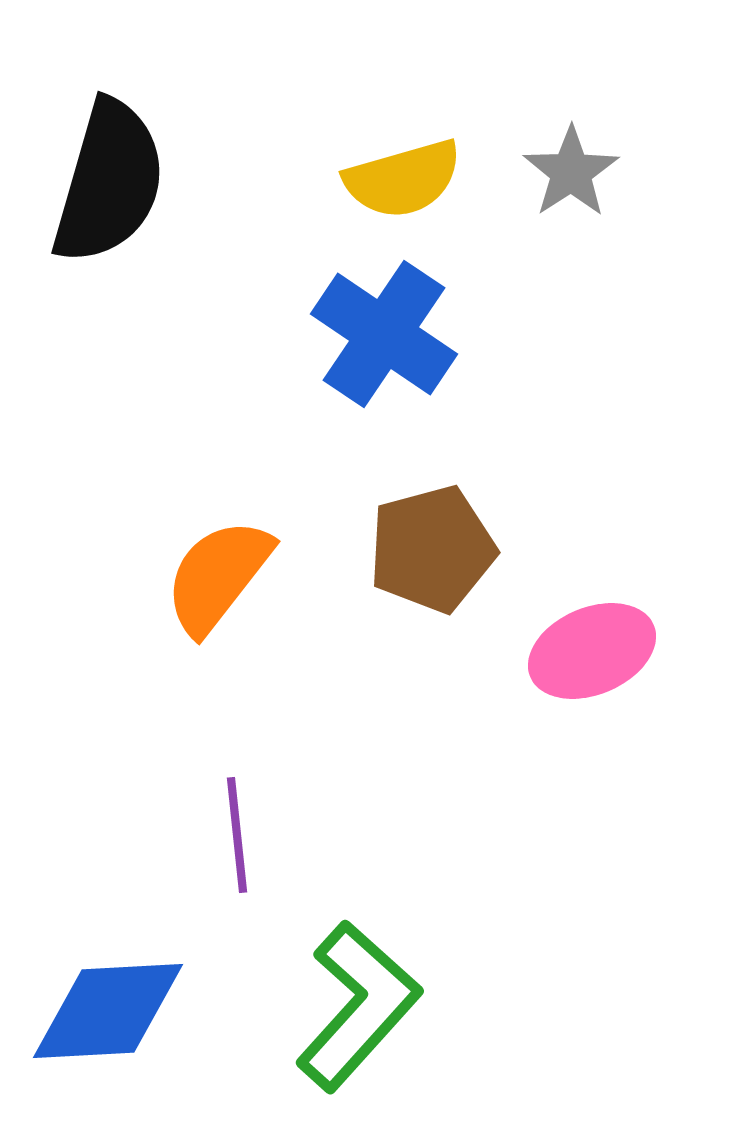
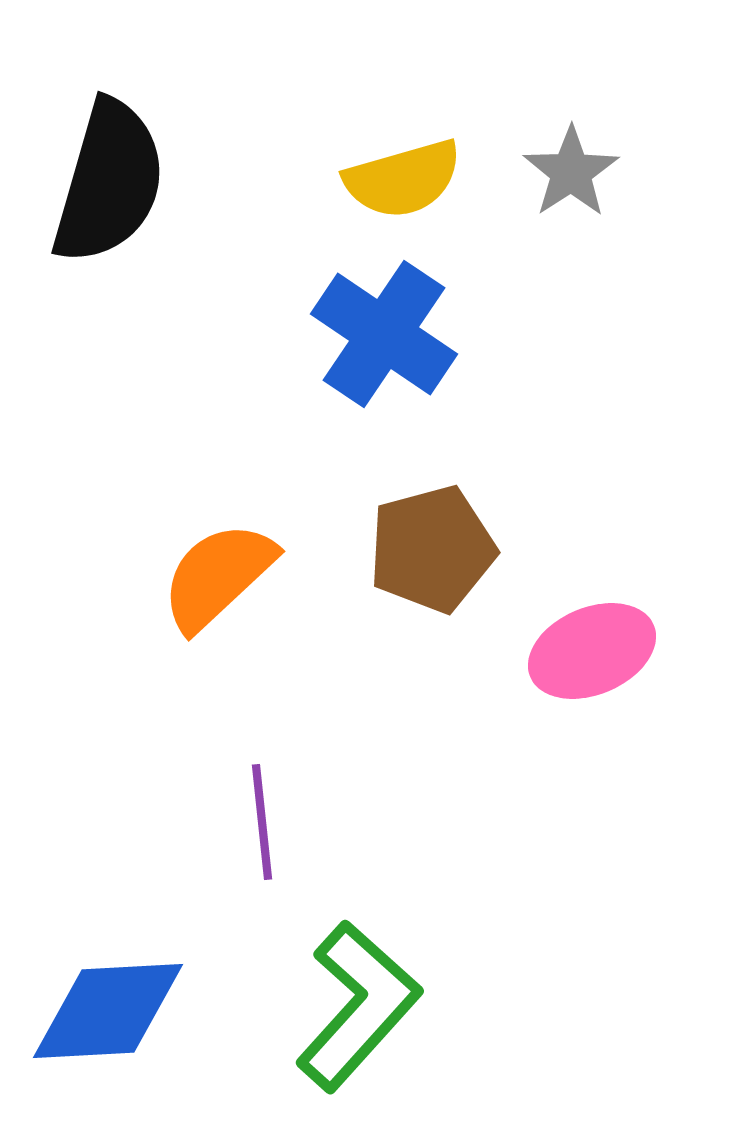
orange semicircle: rotated 9 degrees clockwise
purple line: moved 25 px right, 13 px up
